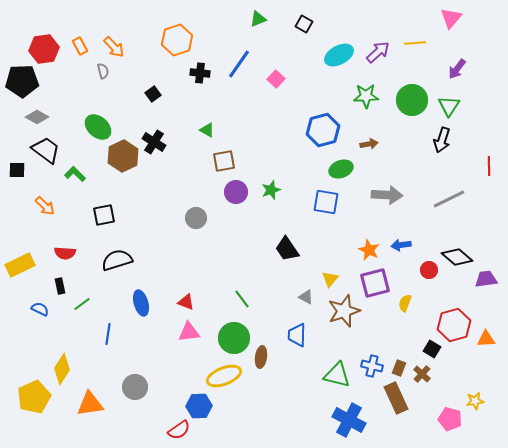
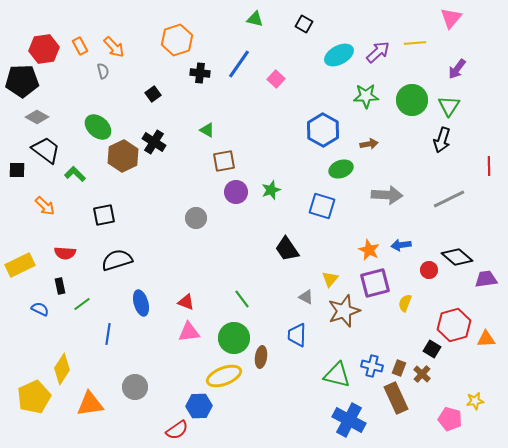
green triangle at (258, 19): moved 3 px left; rotated 36 degrees clockwise
blue hexagon at (323, 130): rotated 16 degrees counterclockwise
blue square at (326, 202): moved 4 px left, 4 px down; rotated 8 degrees clockwise
red semicircle at (179, 430): moved 2 px left
